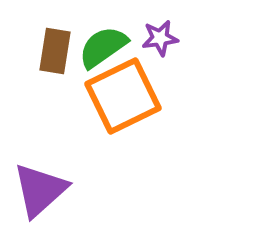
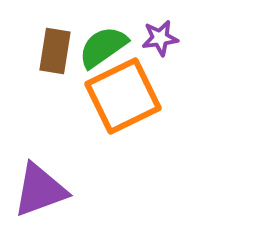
purple triangle: rotated 22 degrees clockwise
